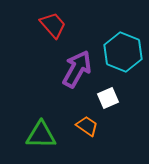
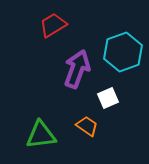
red trapezoid: rotated 80 degrees counterclockwise
cyan hexagon: rotated 18 degrees clockwise
purple arrow: rotated 9 degrees counterclockwise
green triangle: rotated 8 degrees counterclockwise
